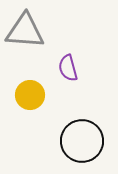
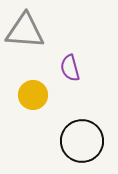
purple semicircle: moved 2 px right
yellow circle: moved 3 px right
